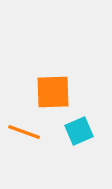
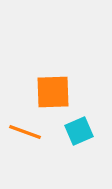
orange line: moved 1 px right
